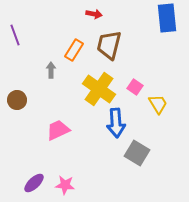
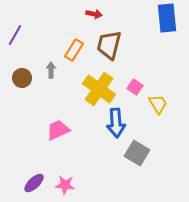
purple line: rotated 50 degrees clockwise
brown circle: moved 5 px right, 22 px up
